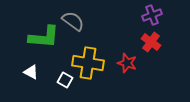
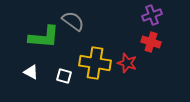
red cross: rotated 18 degrees counterclockwise
yellow cross: moved 7 px right
white square: moved 1 px left, 4 px up; rotated 14 degrees counterclockwise
